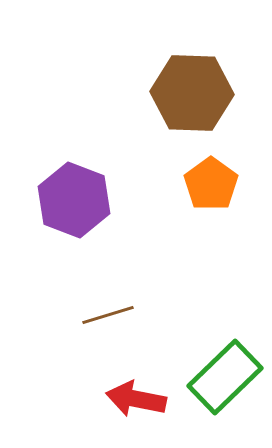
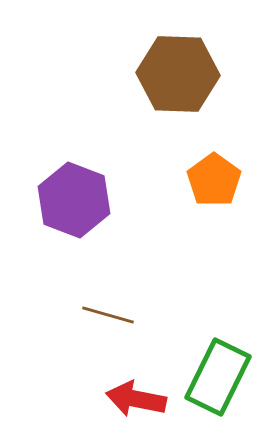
brown hexagon: moved 14 px left, 19 px up
orange pentagon: moved 3 px right, 4 px up
brown line: rotated 33 degrees clockwise
green rectangle: moved 7 px left; rotated 20 degrees counterclockwise
